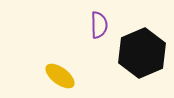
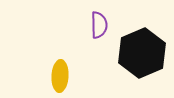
yellow ellipse: rotated 56 degrees clockwise
